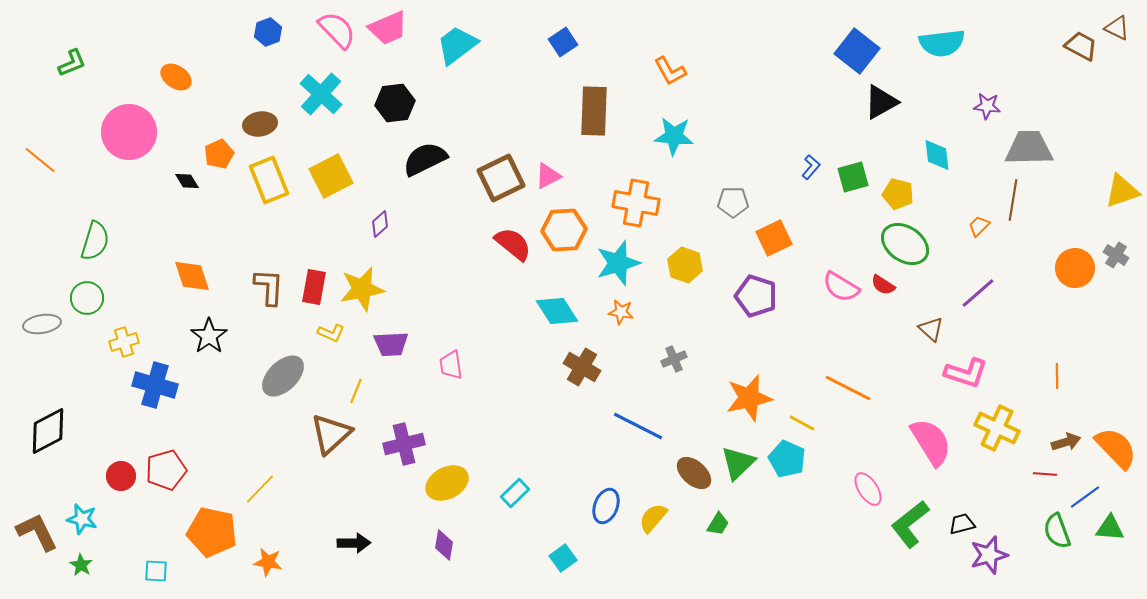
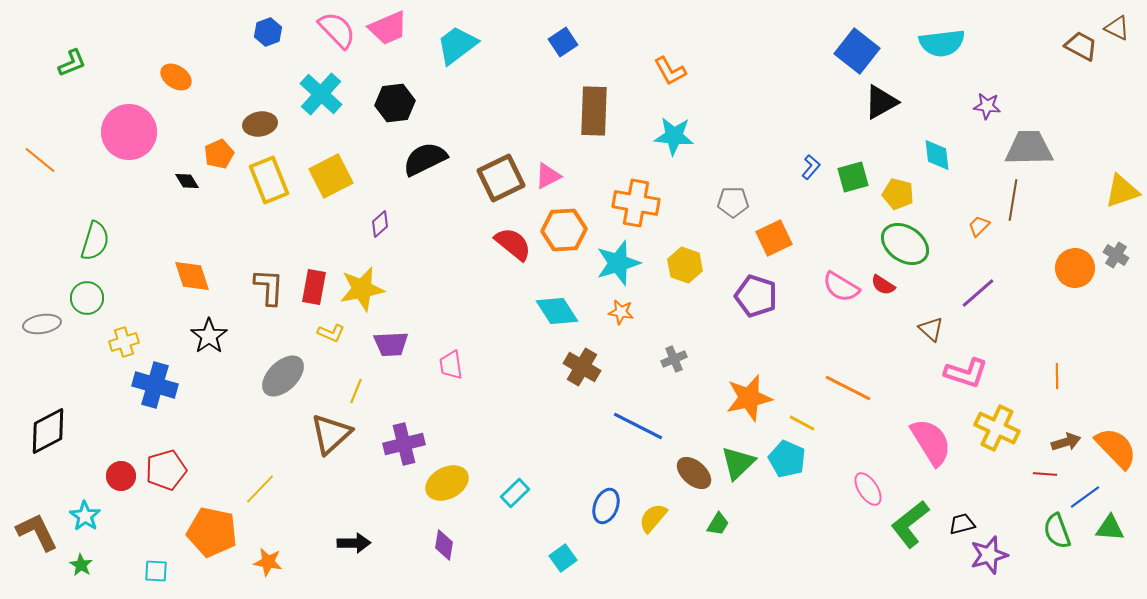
cyan star at (82, 519): moved 3 px right, 3 px up; rotated 20 degrees clockwise
